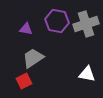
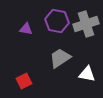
gray trapezoid: moved 27 px right
